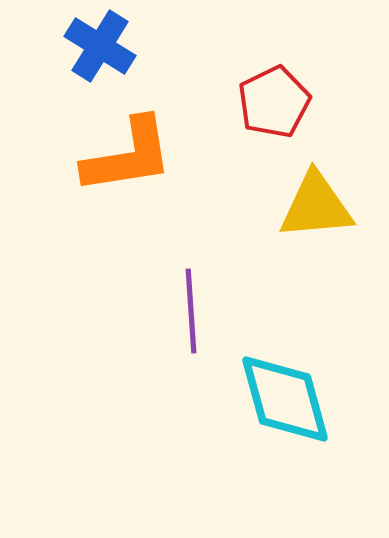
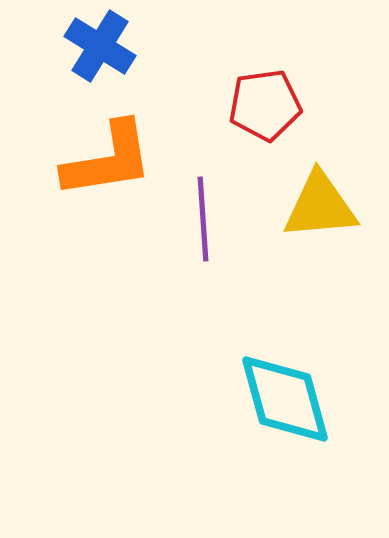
red pentagon: moved 9 px left, 3 px down; rotated 18 degrees clockwise
orange L-shape: moved 20 px left, 4 px down
yellow triangle: moved 4 px right
purple line: moved 12 px right, 92 px up
